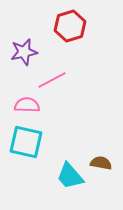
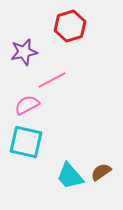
pink semicircle: rotated 30 degrees counterclockwise
brown semicircle: moved 9 px down; rotated 45 degrees counterclockwise
